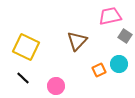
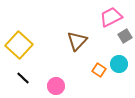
pink trapezoid: moved 1 px right, 1 px down; rotated 15 degrees counterclockwise
gray square: rotated 24 degrees clockwise
yellow square: moved 7 px left, 2 px up; rotated 16 degrees clockwise
orange square: rotated 32 degrees counterclockwise
